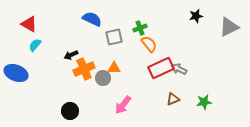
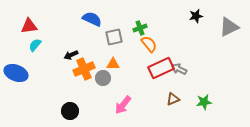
red triangle: moved 2 px down; rotated 36 degrees counterclockwise
orange triangle: moved 1 px left, 4 px up
